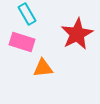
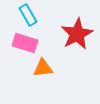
cyan rectangle: moved 1 px right, 1 px down
pink rectangle: moved 3 px right, 1 px down
